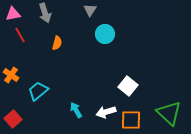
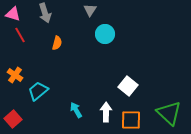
pink triangle: rotated 28 degrees clockwise
orange cross: moved 4 px right
white arrow: rotated 108 degrees clockwise
